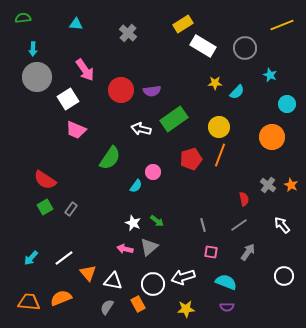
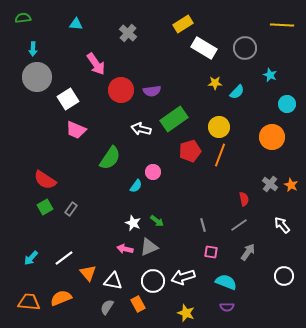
yellow line at (282, 25): rotated 25 degrees clockwise
white rectangle at (203, 46): moved 1 px right, 2 px down
pink arrow at (85, 70): moved 11 px right, 6 px up
red pentagon at (191, 159): moved 1 px left, 8 px up
gray cross at (268, 185): moved 2 px right, 1 px up
gray triangle at (149, 247): rotated 18 degrees clockwise
white circle at (153, 284): moved 3 px up
yellow star at (186, 309): moved 4 px down; rotated 24 degrees clockwise
